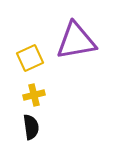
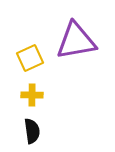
yellow cross: moved 2 px left; rotated 15 degrees clockwise
black semicircle: moved 1 px right, 4 px down
